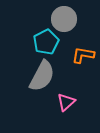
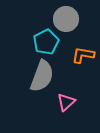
gray circle: moved 2 px right
gray semicircle: rotated 8 degrees counterclockwise
